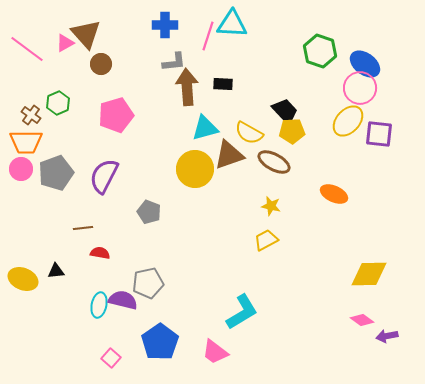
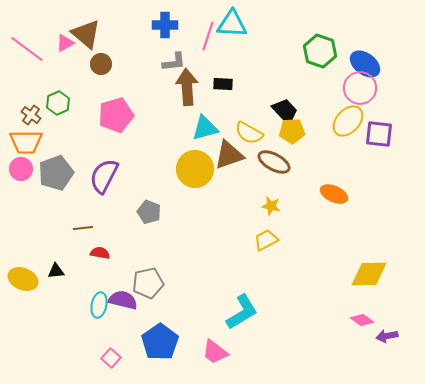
brown triangle at (86, 34): rotated 8 degrees counterclockwise
